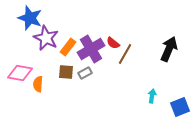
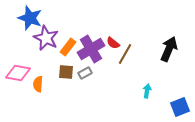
pink diamond: moved 2 px left
cyan arrow: moved 5 px left, 5 px up
